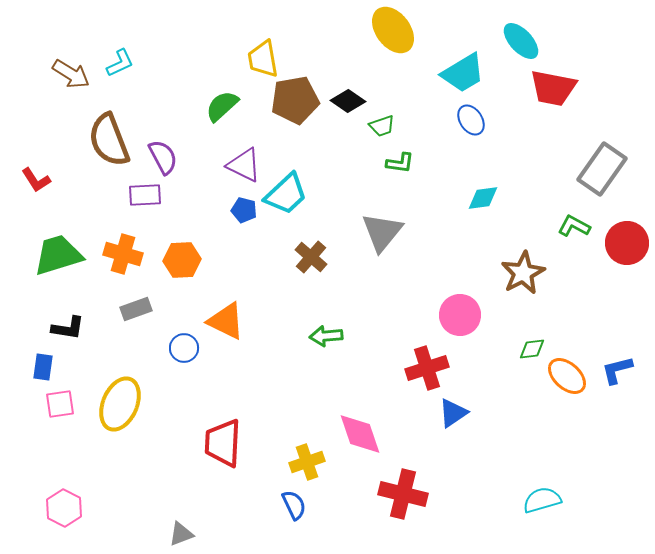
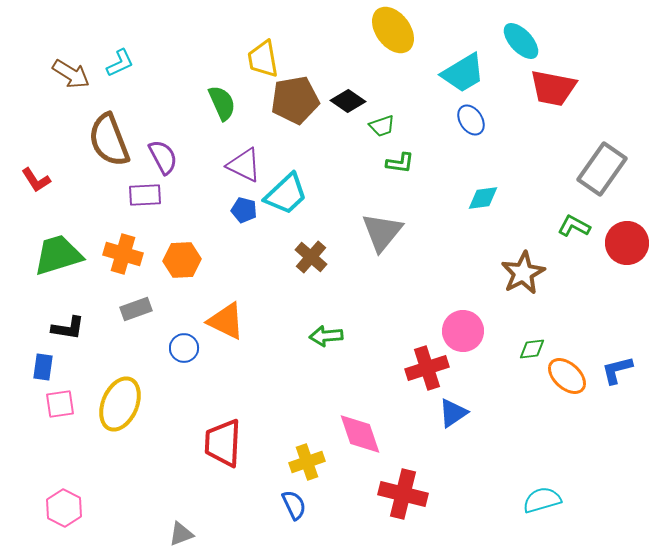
green semicircle at (222, 106): moved 3 px up; rotated 108 degrees clockwise
pink circle at (460, 315): moved 3 px right, 16 px down
